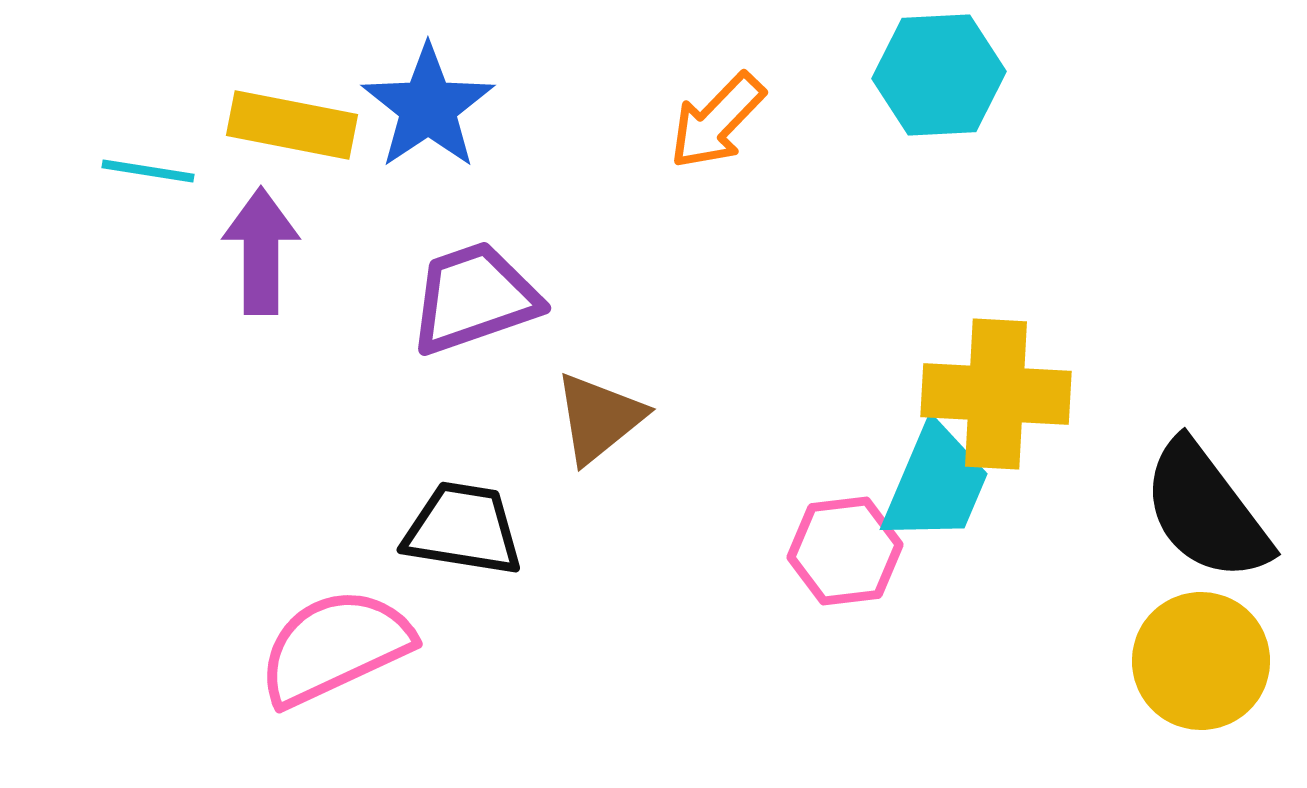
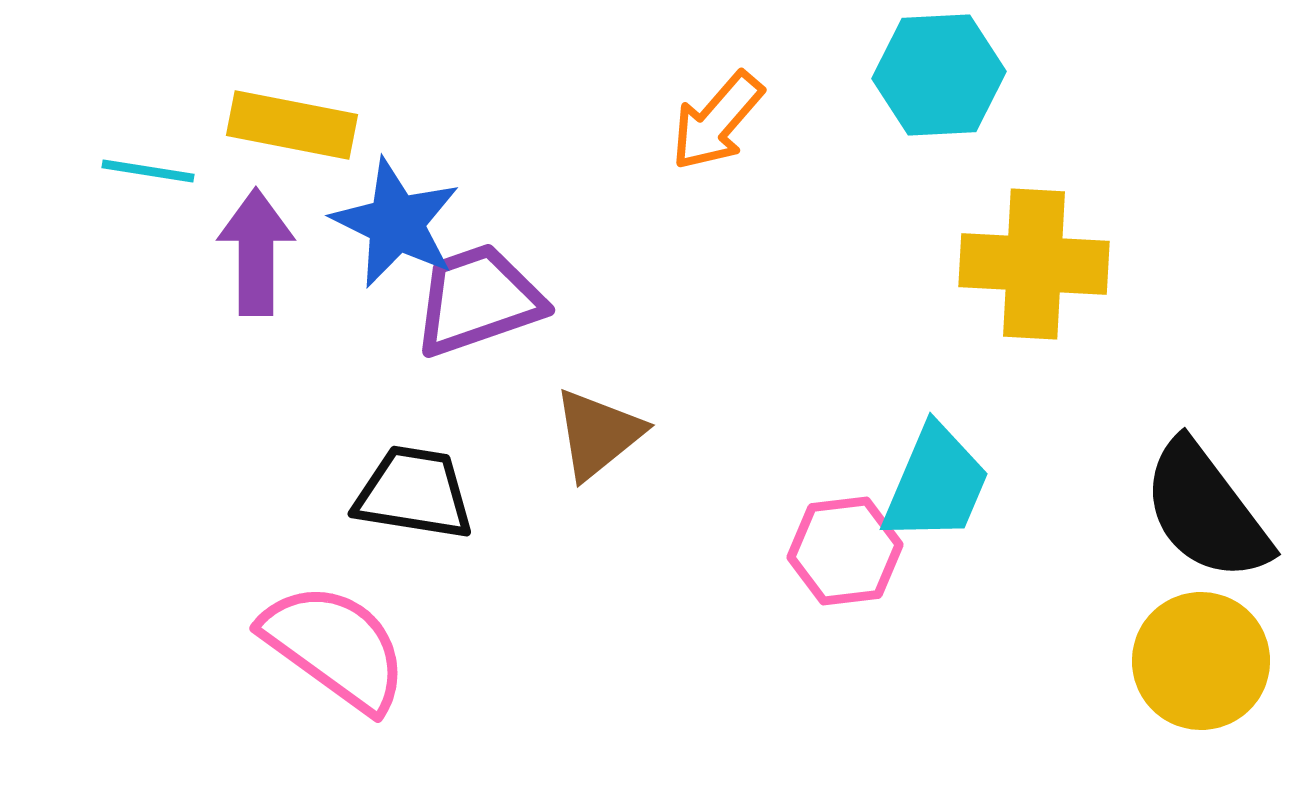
blue star: moved 32 px left, 116 px down; rotated 12 degrees counterclockwise
orange arrow: rotated 3 degrees counterclockwise
purple arrow: moved 5 px left, 1 px down
purple trapezoid: moved 4 px right, 2 px down
yellow cross: moved 38 px right, 130 px up
brown triangle: moved 1 px left, 16 px down
black trapezoid: moved 49 px left, 36 px up
pink semicircle: rotated 61 degrees clockwise
